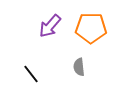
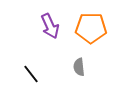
purple arrow: rotated 65 degrees counterclockwise
